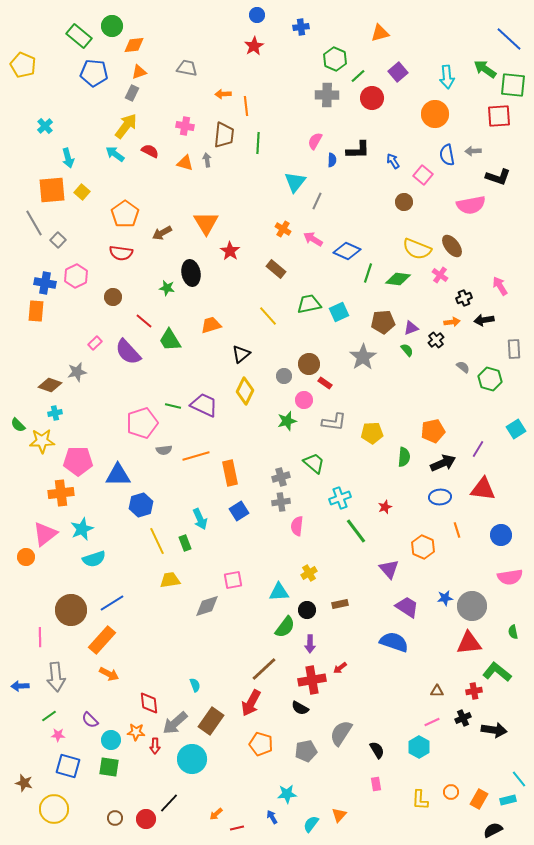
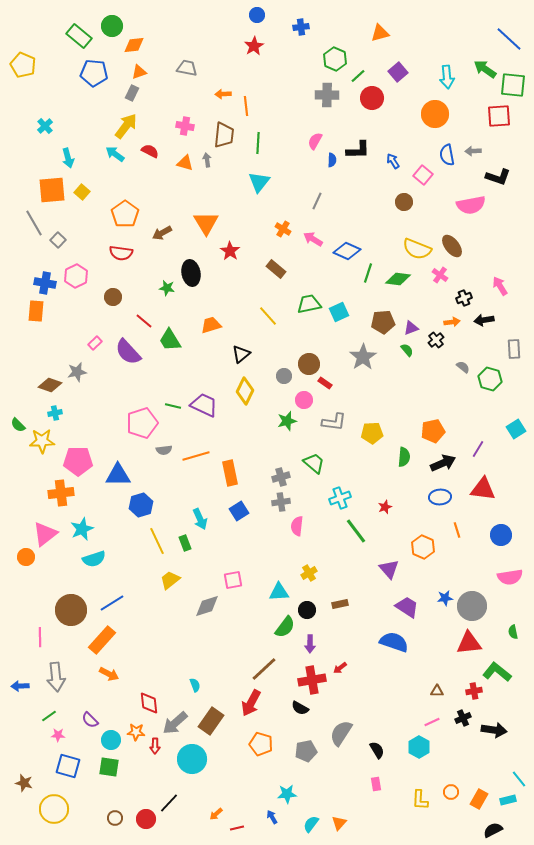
cyan triangle at (295, 182): moved 36 px left
yellow trapezoid at (170, 580): rotated 30 degrees counterclockwise
orange triangle at (339, 815): moved 8 px down
